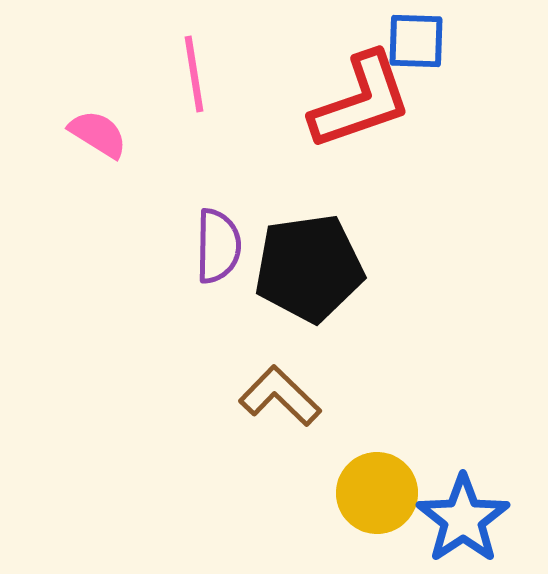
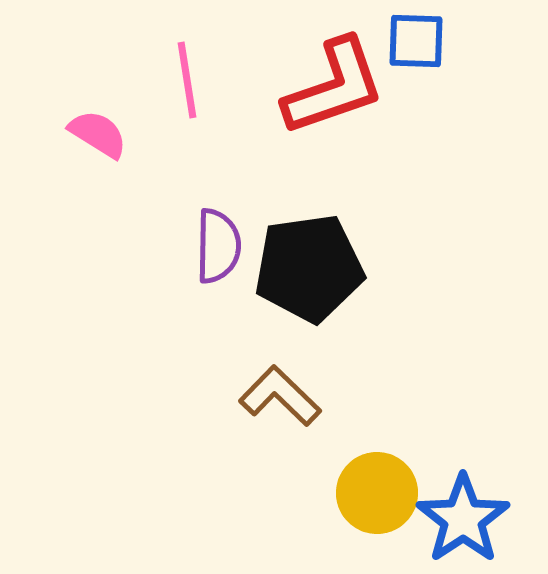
pink line: moved 7 px left, 6 px down
red L-shape: moved 27 px left, 14 px up
